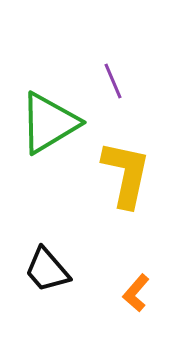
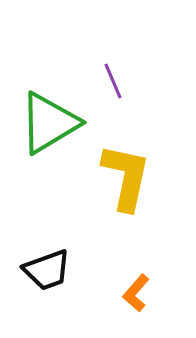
yellow L-shape: moved 3 px down
black trapezoid: rotated 69 degrees counterclockwise
